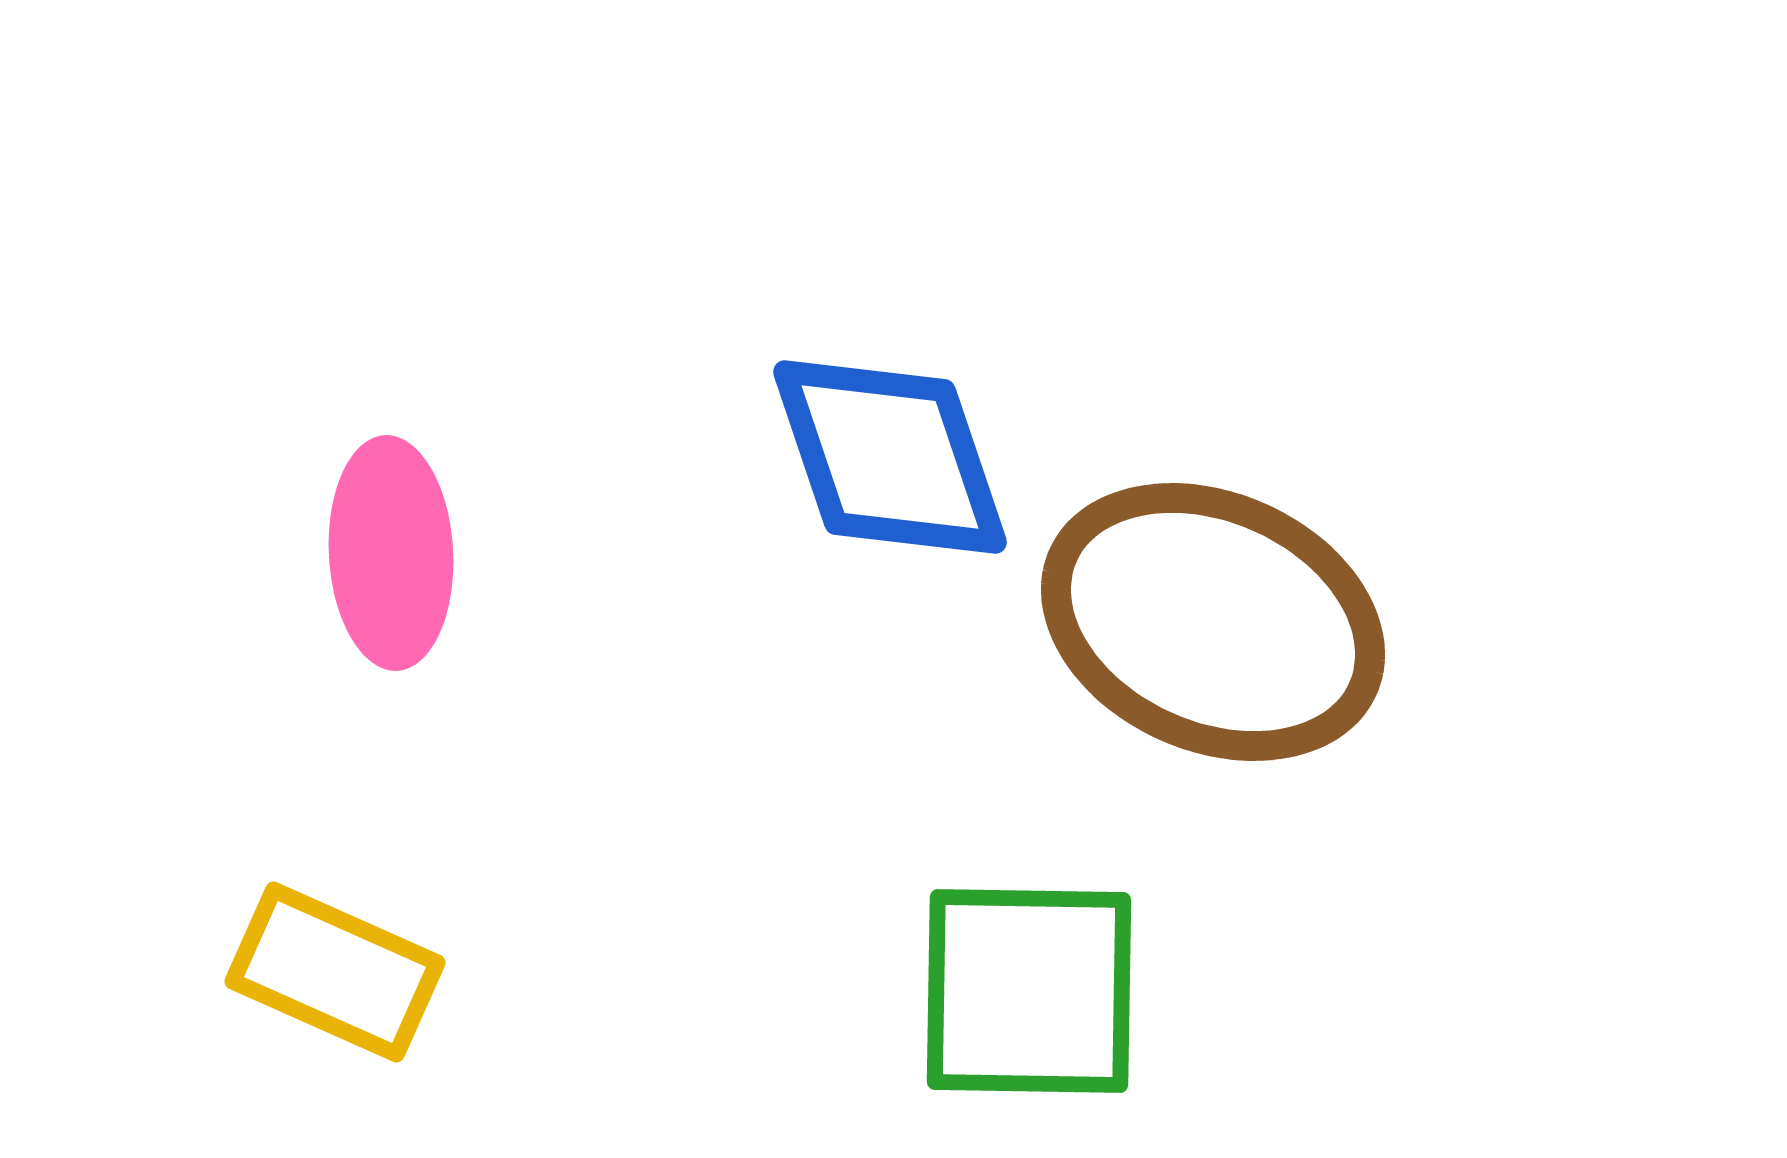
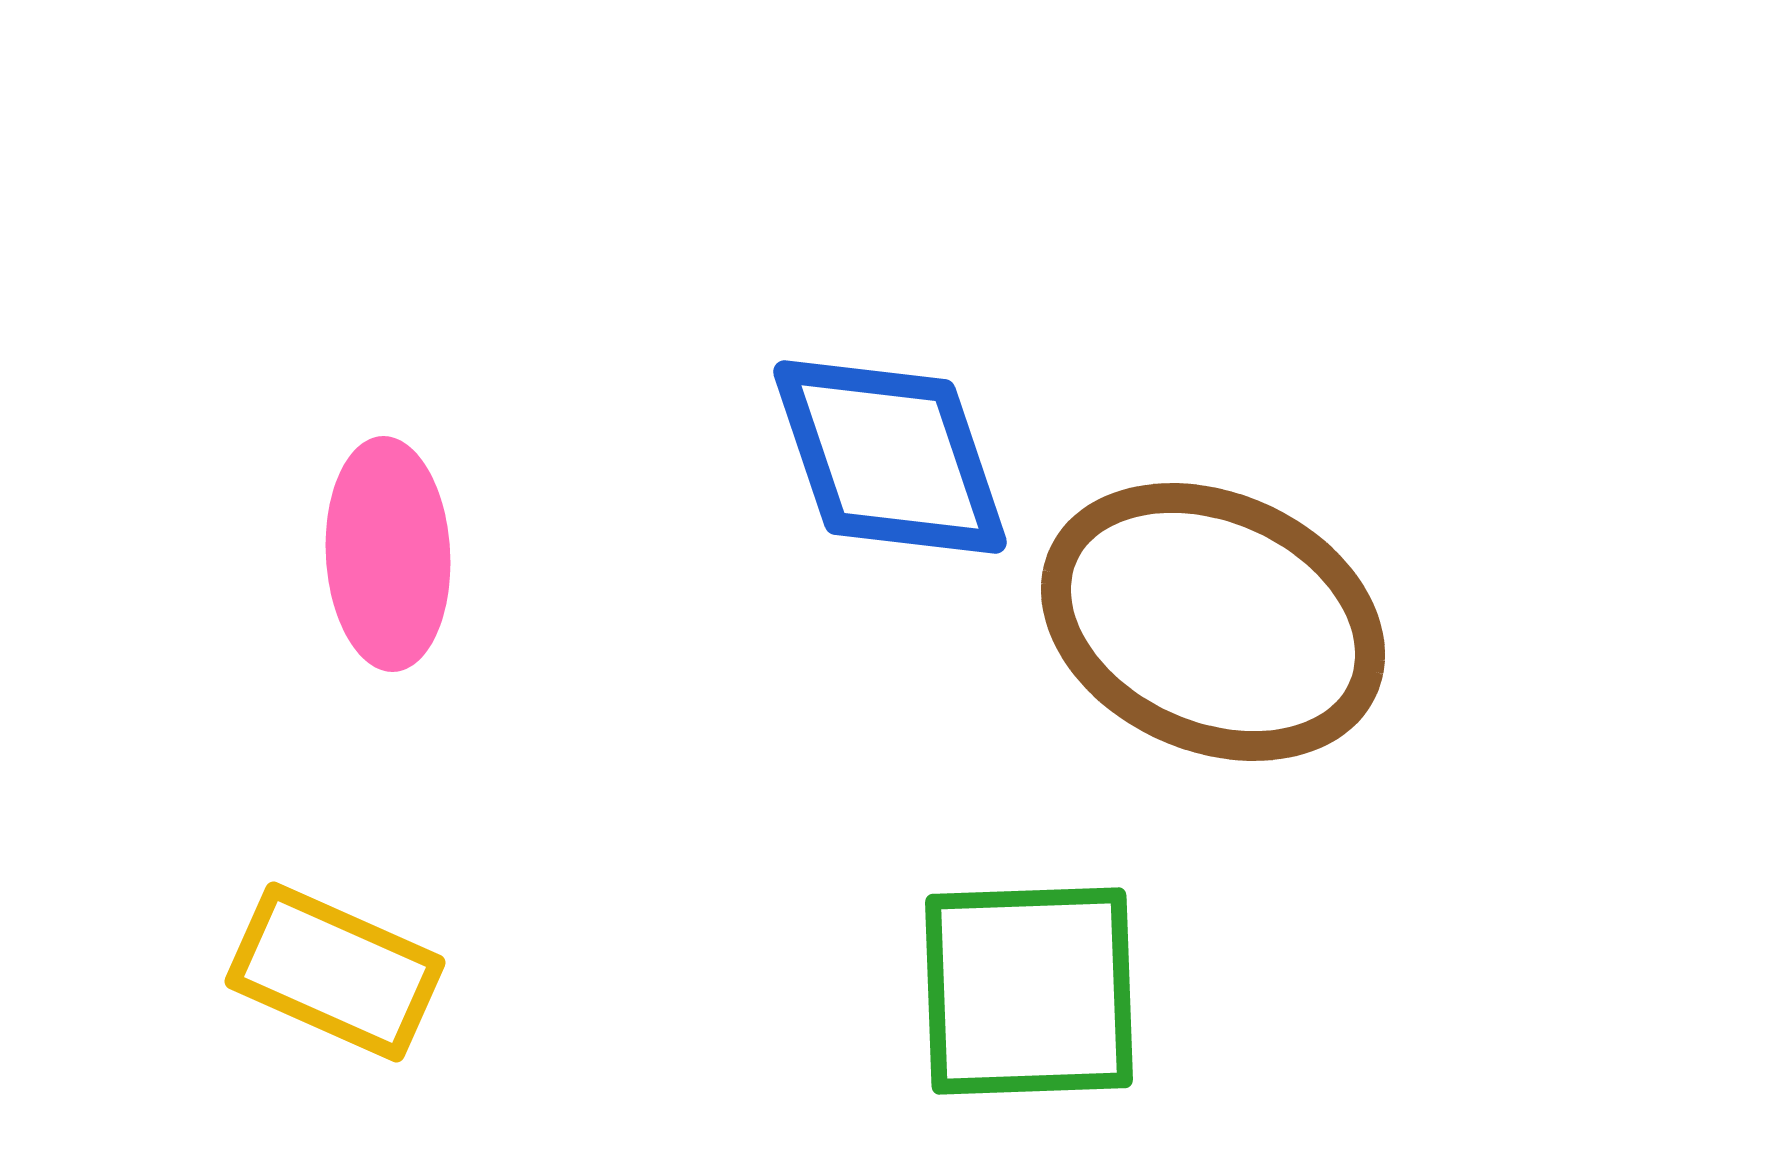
pink ellipse: moved 3 px left, 1 px down
green square: rotated 3 degrees counterclockwise
